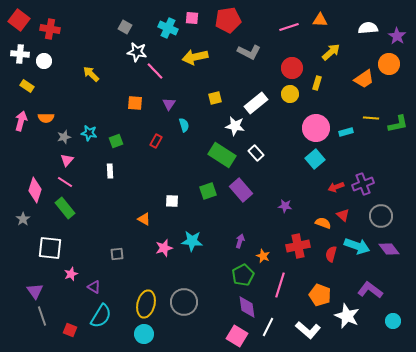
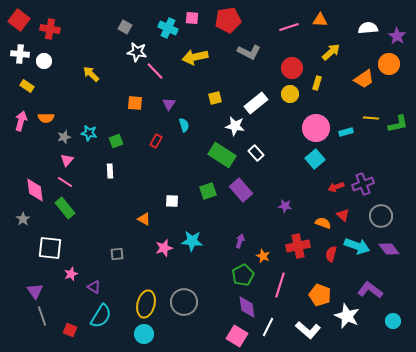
pink diamond at (35, 190): rotated 25 degrees counterclockwise
